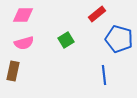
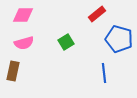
green square: moved 2 px down
blue line: moved 2 px up
